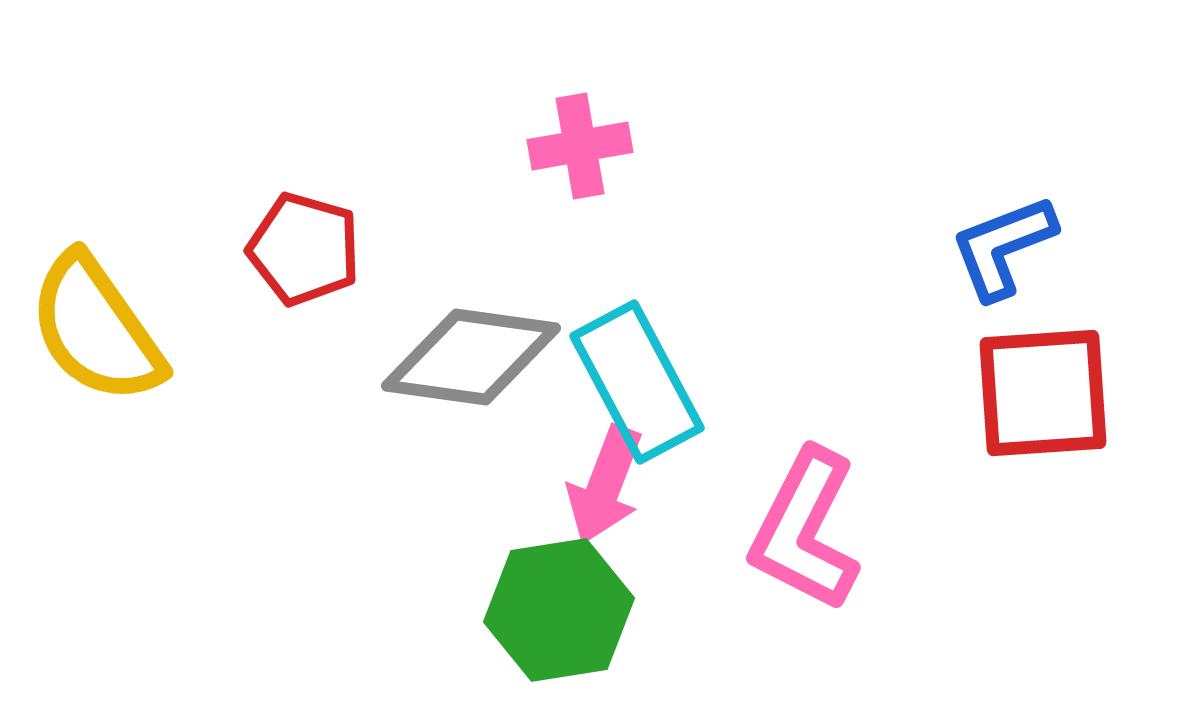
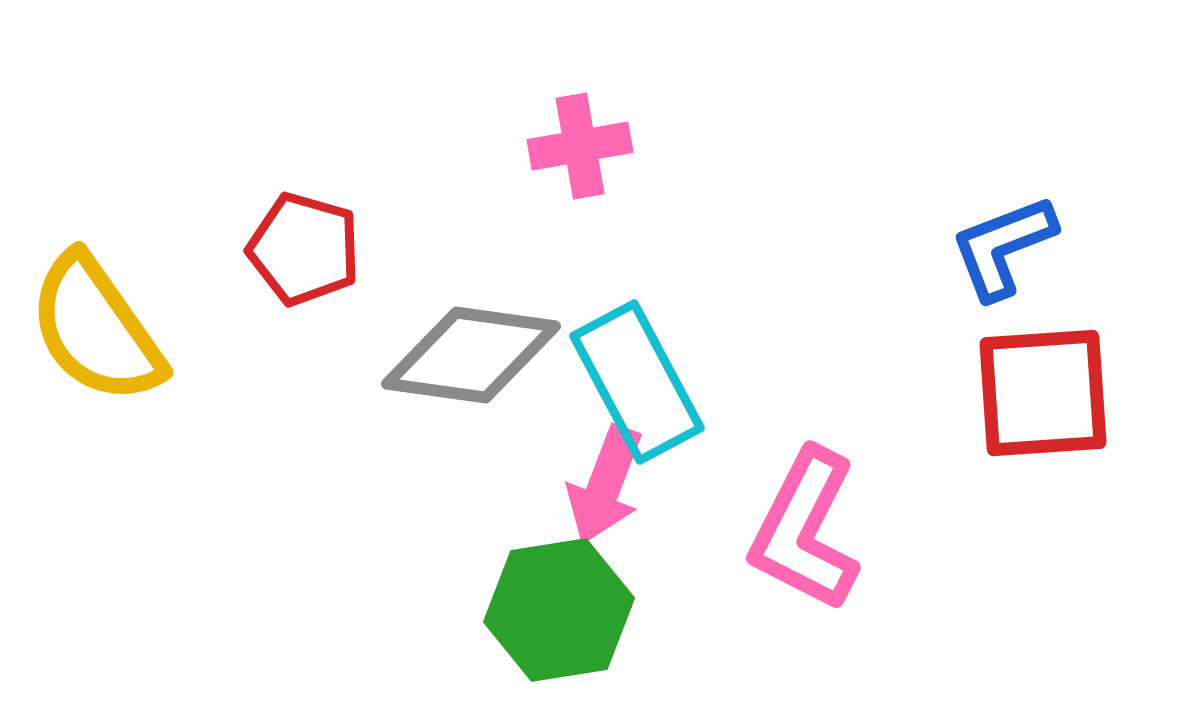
gray diamond: moved 2 px up
